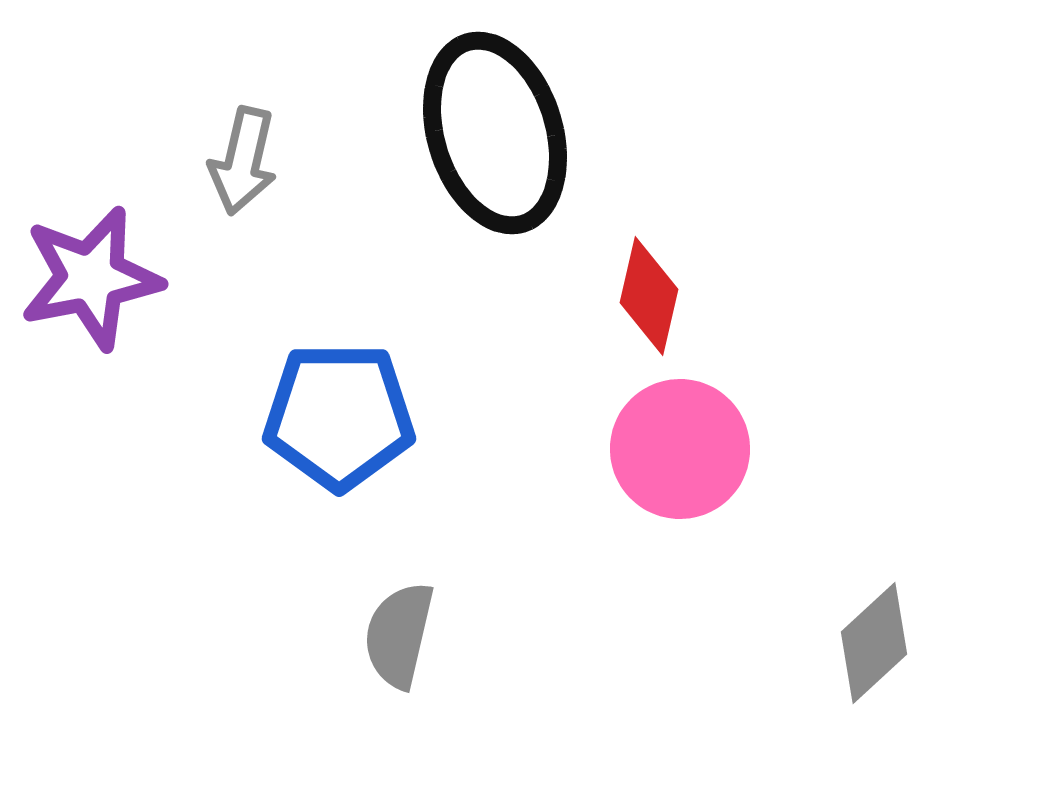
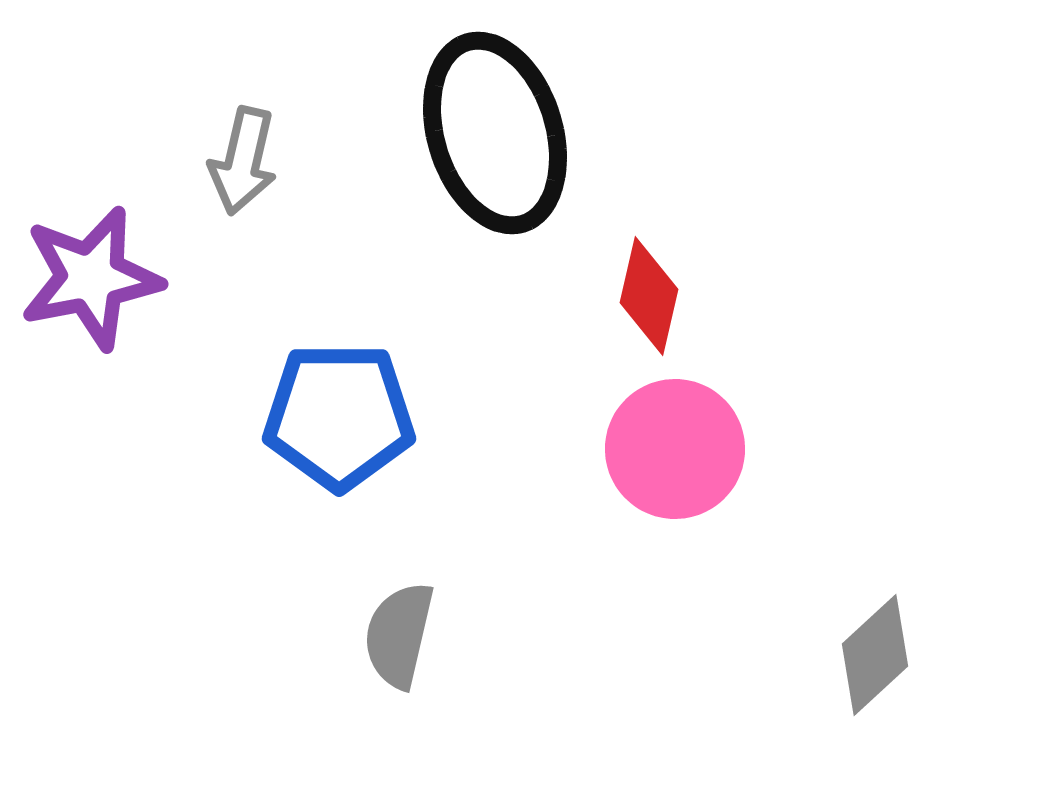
pink circle: moved 5 px left
gray diamond: moved 1 px right, 12 px down
